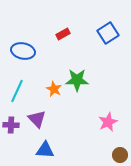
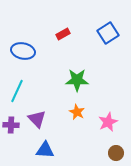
orange star: moved 23 px right, 23 px down
brown circle: moved 4 px left, 2 px up
